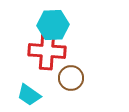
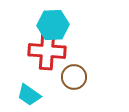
brown circle: moved 3 px right, 1 px up
